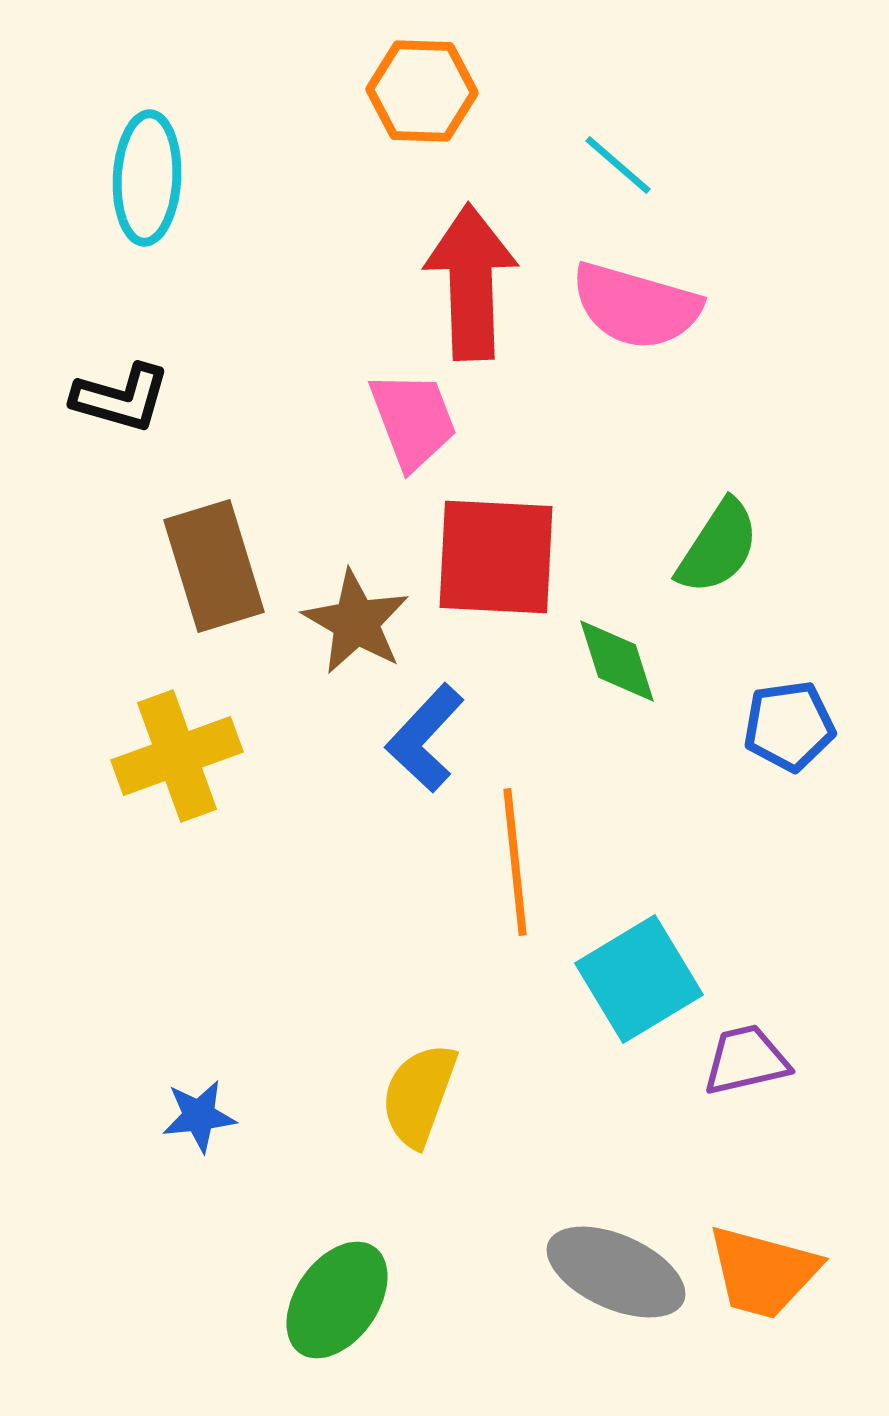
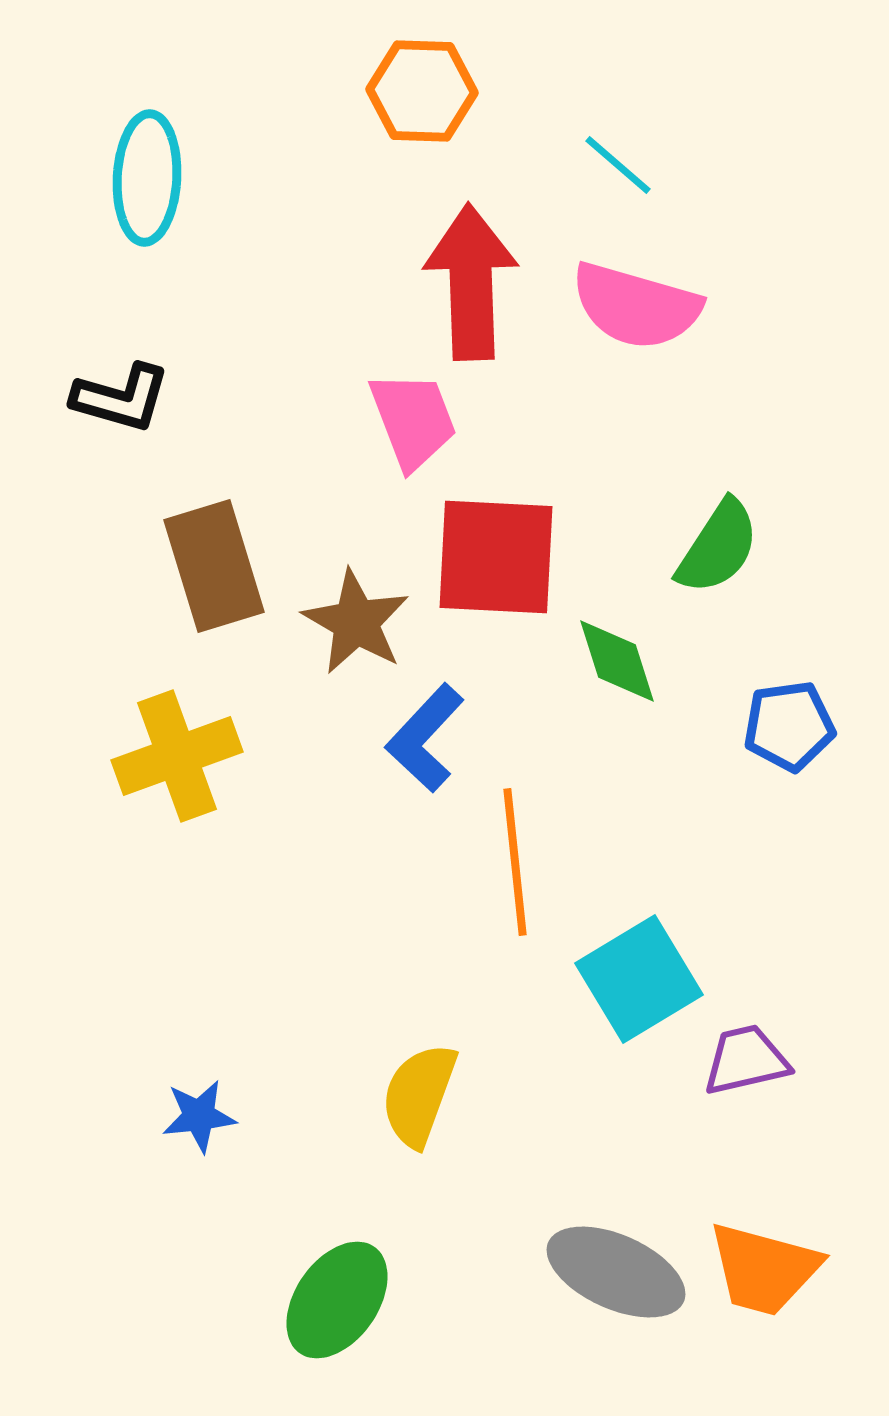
orange trapezoid: moved 1 px right, 3 px up
